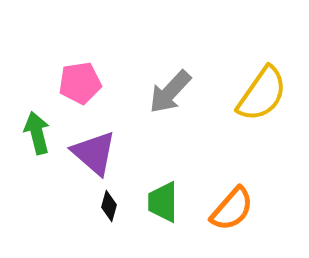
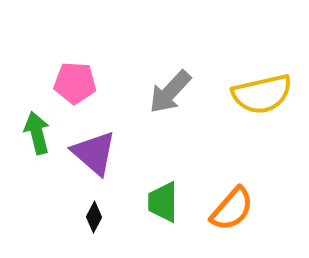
pink pentagon: moved 5 px left; rotated 12 degrees clockwise
yellow semicircle: rotated 42 degrees clockwise
black diamond: moved 15 px left, 11 px down; rotated 12 degrees clockwise
